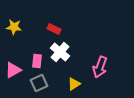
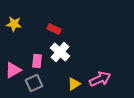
yellow star: moved 3 px up
pink arrow: moved 12 px down; rotated 135 degrees counterclockwise
gray square: moved 5 px left
